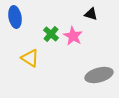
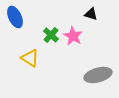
blue ellipse: rotated 15 degrees counterclockwise
green cross: moved 1 px down
gray ellipse: moved 1 px left
